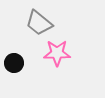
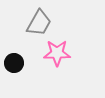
gray trapezoid: rotated 100 degrees counterclockwise
